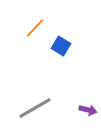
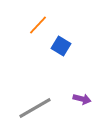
orange line: moved 3 px right, 3 px up
purple arrow: moved 6 px left, 11 px up
